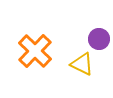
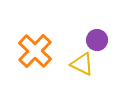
purple circle: moved 2 px left, 1 px down
